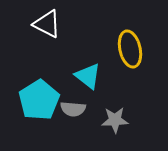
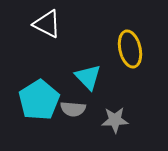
cyan triangle: moved 1 px down; rotated 8 degrees clockwise
